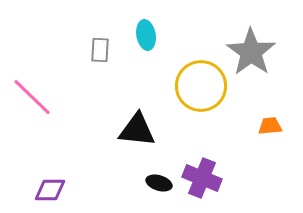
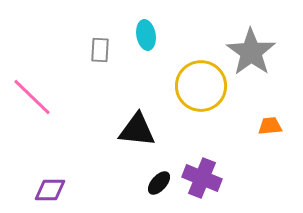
black ellipse: rotated 65 degrees counterclockwise
